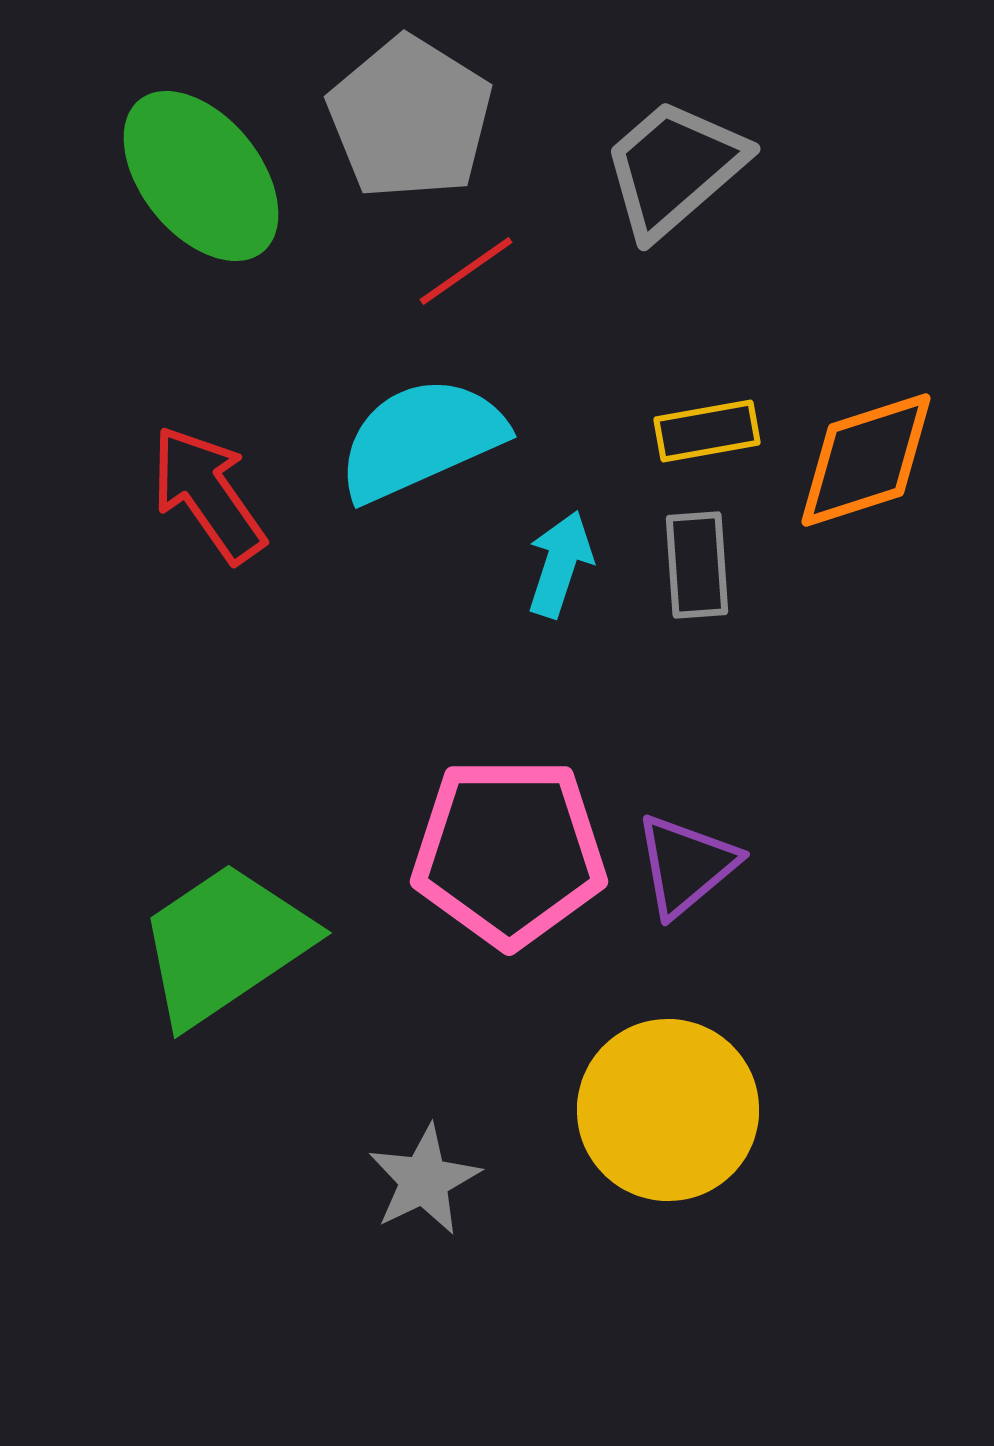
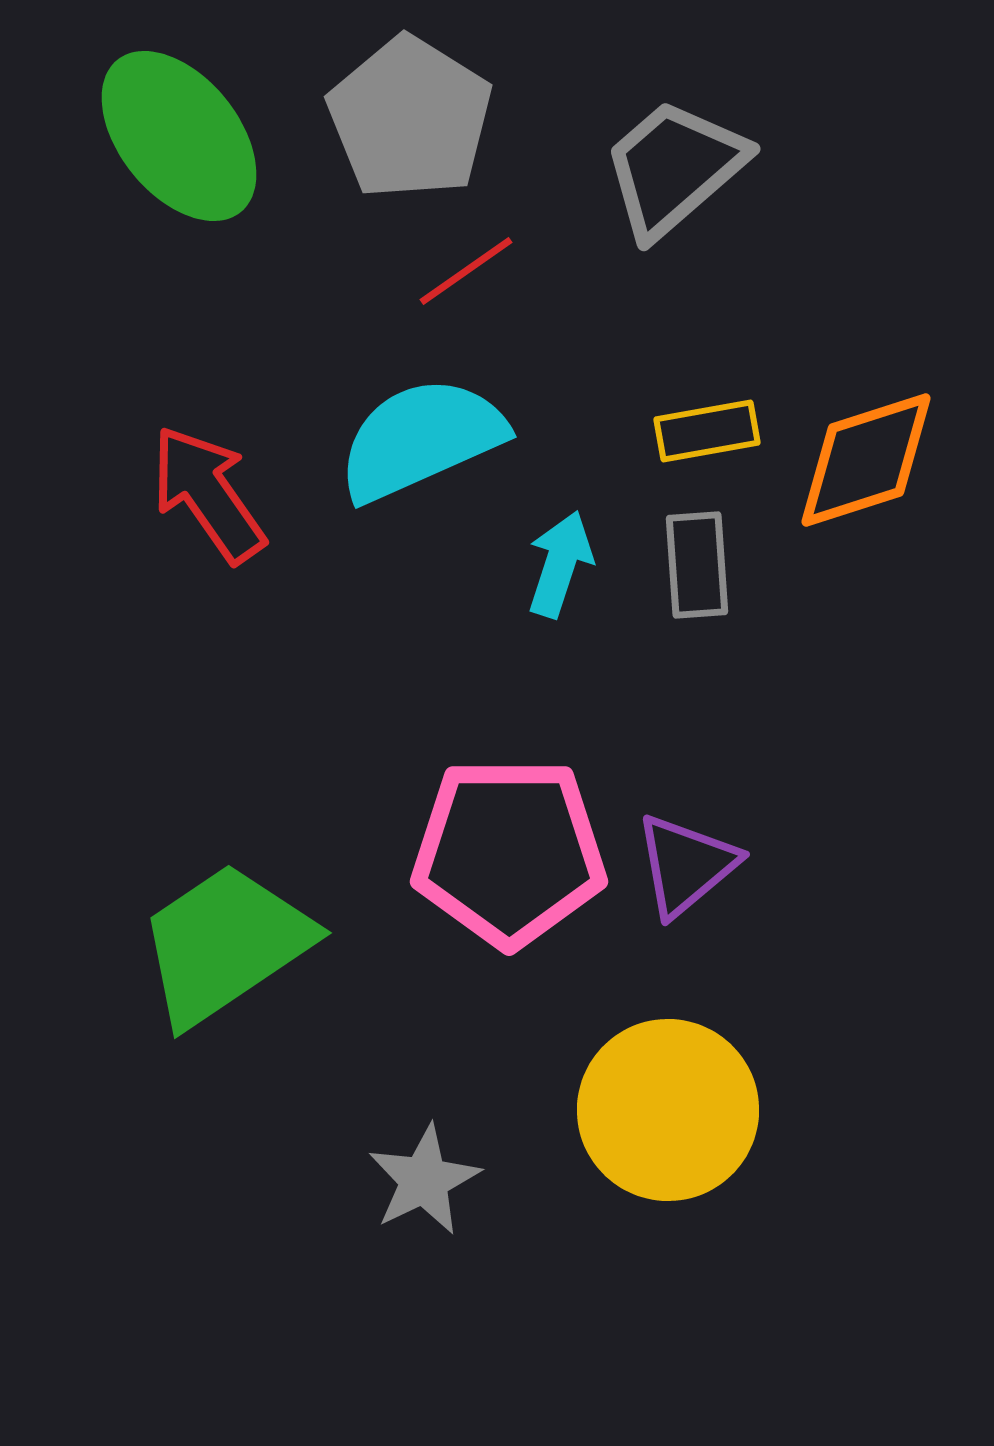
green ellipse: moved 22 px left, 40 px up
